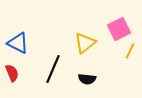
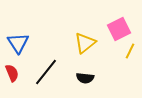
blue triangle: rotated 30 degrees clockwise
black line: moved 7 px left, 3 px down; rotated 16 degrees clockwise
black semicircle: moved 2 px left, 1 px up
